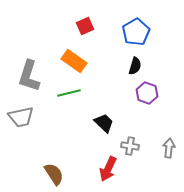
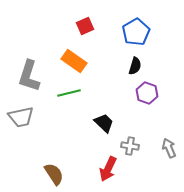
gray arrow: rotated 30 degrees counterclockwise
